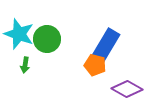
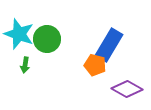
blue rectangle: moved 3 px right
